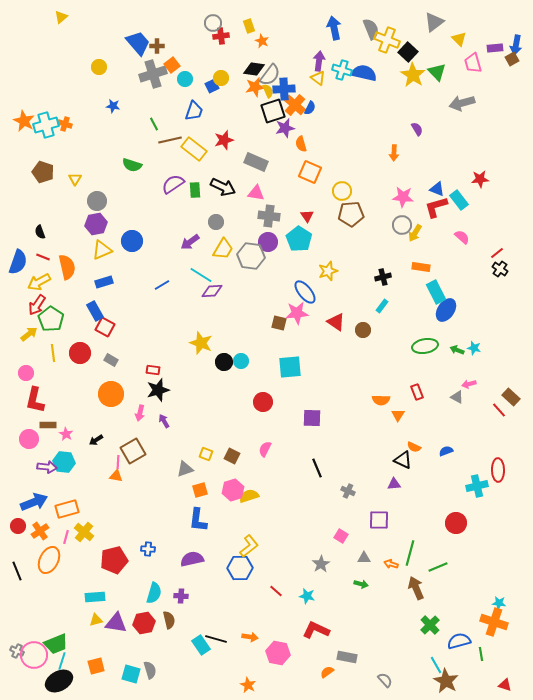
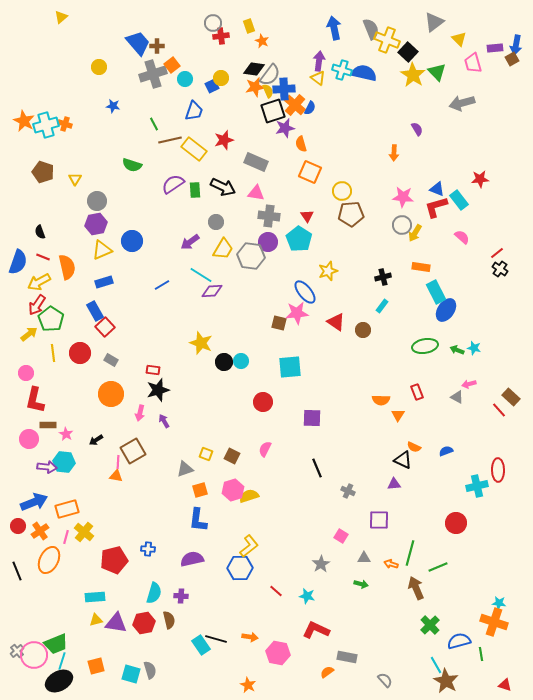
red square at (105, 327): rotated 18 degrees clockwise
gray cross at (17, 651): rotated 24 degrees clockwise
